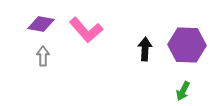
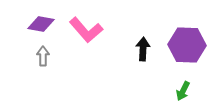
black arrow: moved 2 px left
